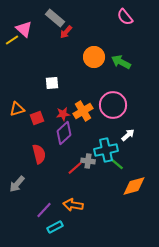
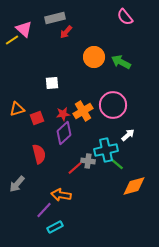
gray rectangle: rotated 54 degrees counterclockwise
orange arrow: moved 12 px left, 10 px up
